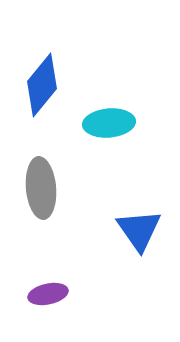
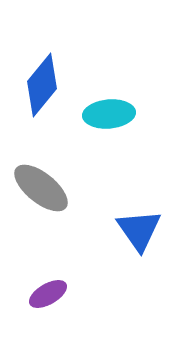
cyan ellipse: moved 9 px up
gray ellipse: rotated 46 degrees counterclockwise
purple ellipse: rotated 18 degrees counterclockwise
